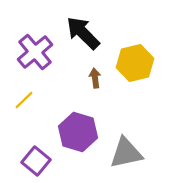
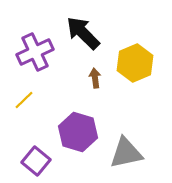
purple cross: rotated 15 degrees clockwise
yellow hexagon: rotated 9 degrees counterclockwise
